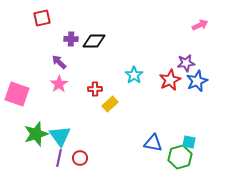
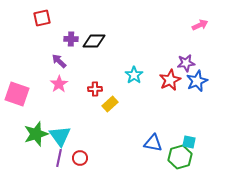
purple arrow: moved 1 px up
